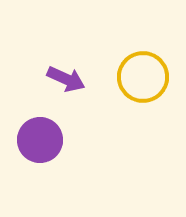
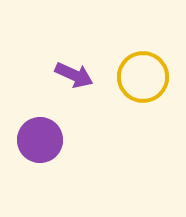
purple arrow: moved 8 px right, 4 px up
